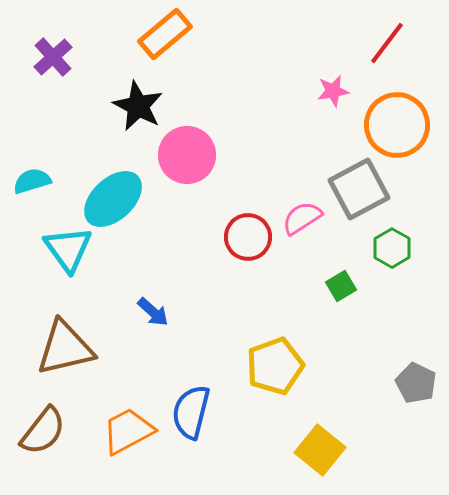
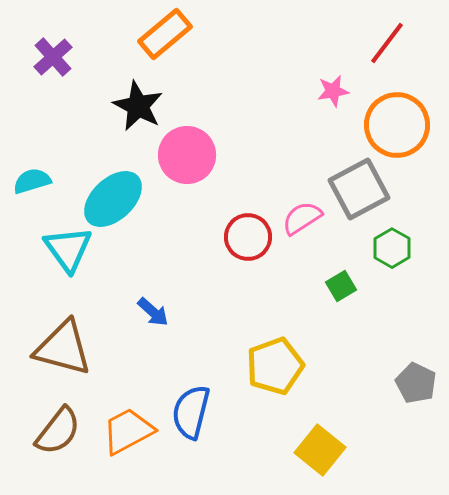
brown triangle: moved 2 px left; rotated 28 degrees clockwise
brown semicircle: moved 15 px right
